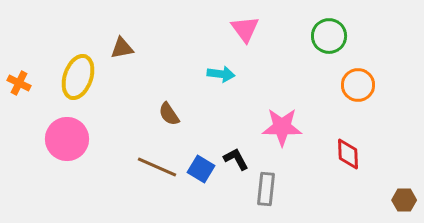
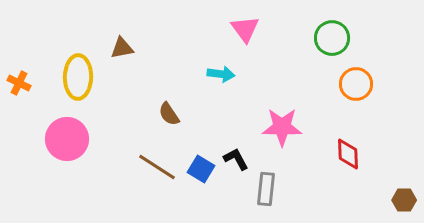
green circle: moved 3 px right, 2 px down
yellow ellipse: rotated 18 degrees counterclockwise
orange circle: moved 2 px left, 1 px up
brown line: rotated 9 degrees clockwise
